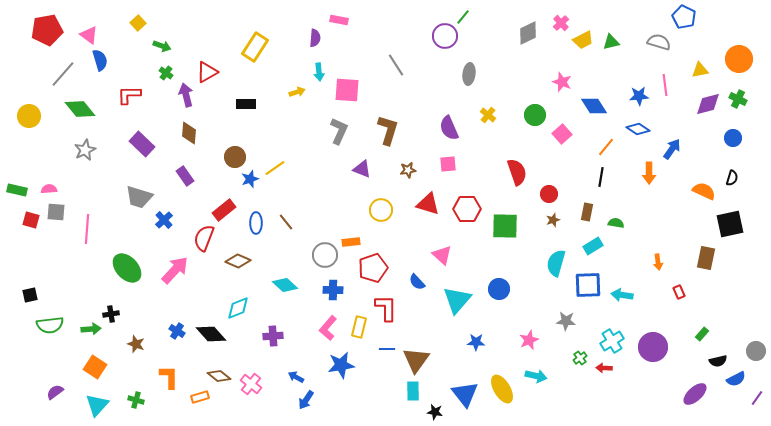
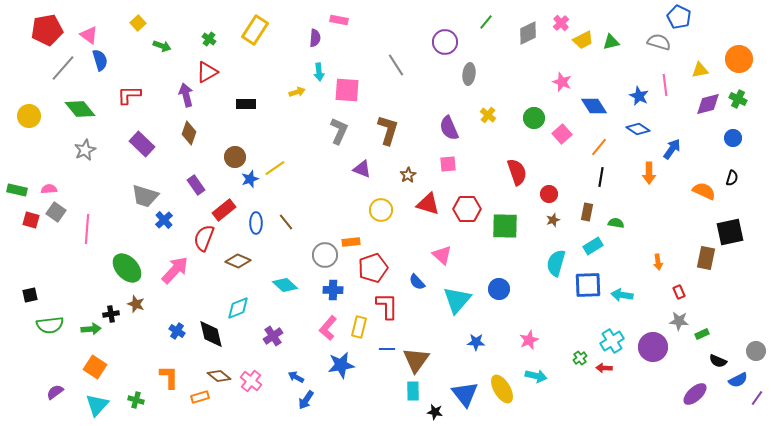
green line at (463, 17): moved 23 px right, 5 px down
blue pentagon at (684, 17): moved 5 px left
purple circle at (445, 36): moved 6 px down
yellow rectangle at (255, 47): moved 17 px up
green cross at (166, 73): moved 43 px right, 34 px up
gray line at (63, 74): moved 6 px up
blue star at (639, 96): rotated 30 degrees clockwise
green circle at (535, 115): moved 1 px left, 3 px down
brown diamond at (189, 133): rotated 15 degrees clockwise
orange line at (606, 147): moved 7 px left
brown star at (408, 170): moved 5 px down; rotated 21 degrees counterclockwise
purple rectangle at (185, 176): moved 11 px right, 9 px down
gray trapezoid at (139, 197): moved 6 px right, 1 px up
gray square at (56, 212): rotated 30 degrees clockwise
black square at (730, 224): moved 8 px down
red L-shape at (386, 308): moved 1 px right, 2 px up
gray star at (566, 321): moved 113 px right
black diamond at (211, 334): rotated 28 degrees clockwise
green rectangle at (702, 334): rotated 24 degrees clockwise
purple cross at (273, 336): rotated 30 degrees counterclockwise
brown star at (136, 344): moved 40 px up
black semicircle at (718, 361): rotated 36 degrees clockwise
blue semicircle at (736, 379): moved 2 px right, 1 px down
pink cross at (251, 384): moved 3 px up
